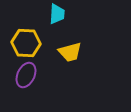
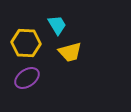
cyan trapezoid: moved 11 px down; rotated 35 degrees counterclockwise
purple ellipse: moved 1 px right, 3 px down; rotated 30 degrees clockwise
